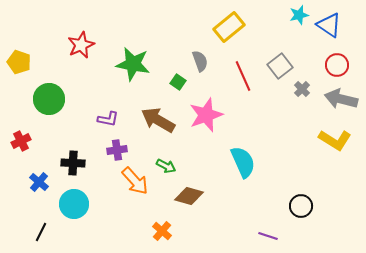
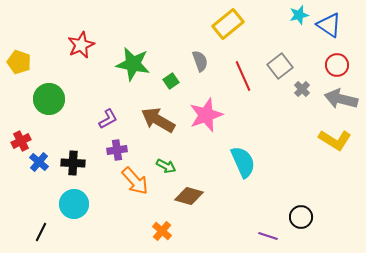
yellow rectangle: moved 1 px left, 3 px up
green square: moved 7 px left, 1 px up; rotated 21 degrees clockwise
purple L-shape: rotated 40 degrees counterclockwise
blue cross: moved 20 px up
black circle: moved 11 px down
